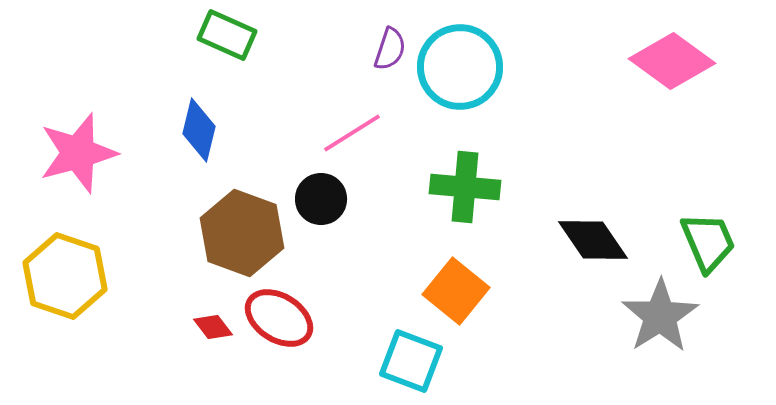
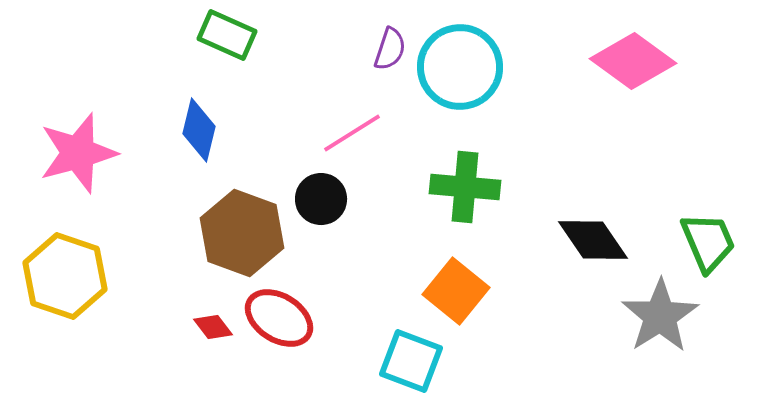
pink diamond: moved 39 px left
